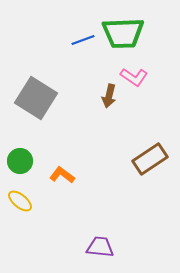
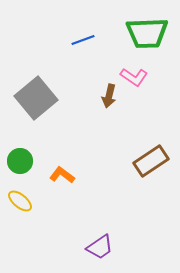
green trapezoid: moved 24 px right
gray square: rotated 18 degrees clockwise
brown rectangle: moved 1 px right, 2 px down
purple trapezoid: rotated 140 degrees clockwise
